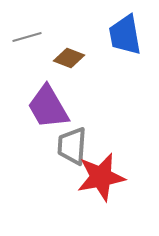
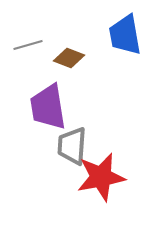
gray line: moved 1 px right, 8 px down
purple trapezoid: rotated 21 degrees clockwise
